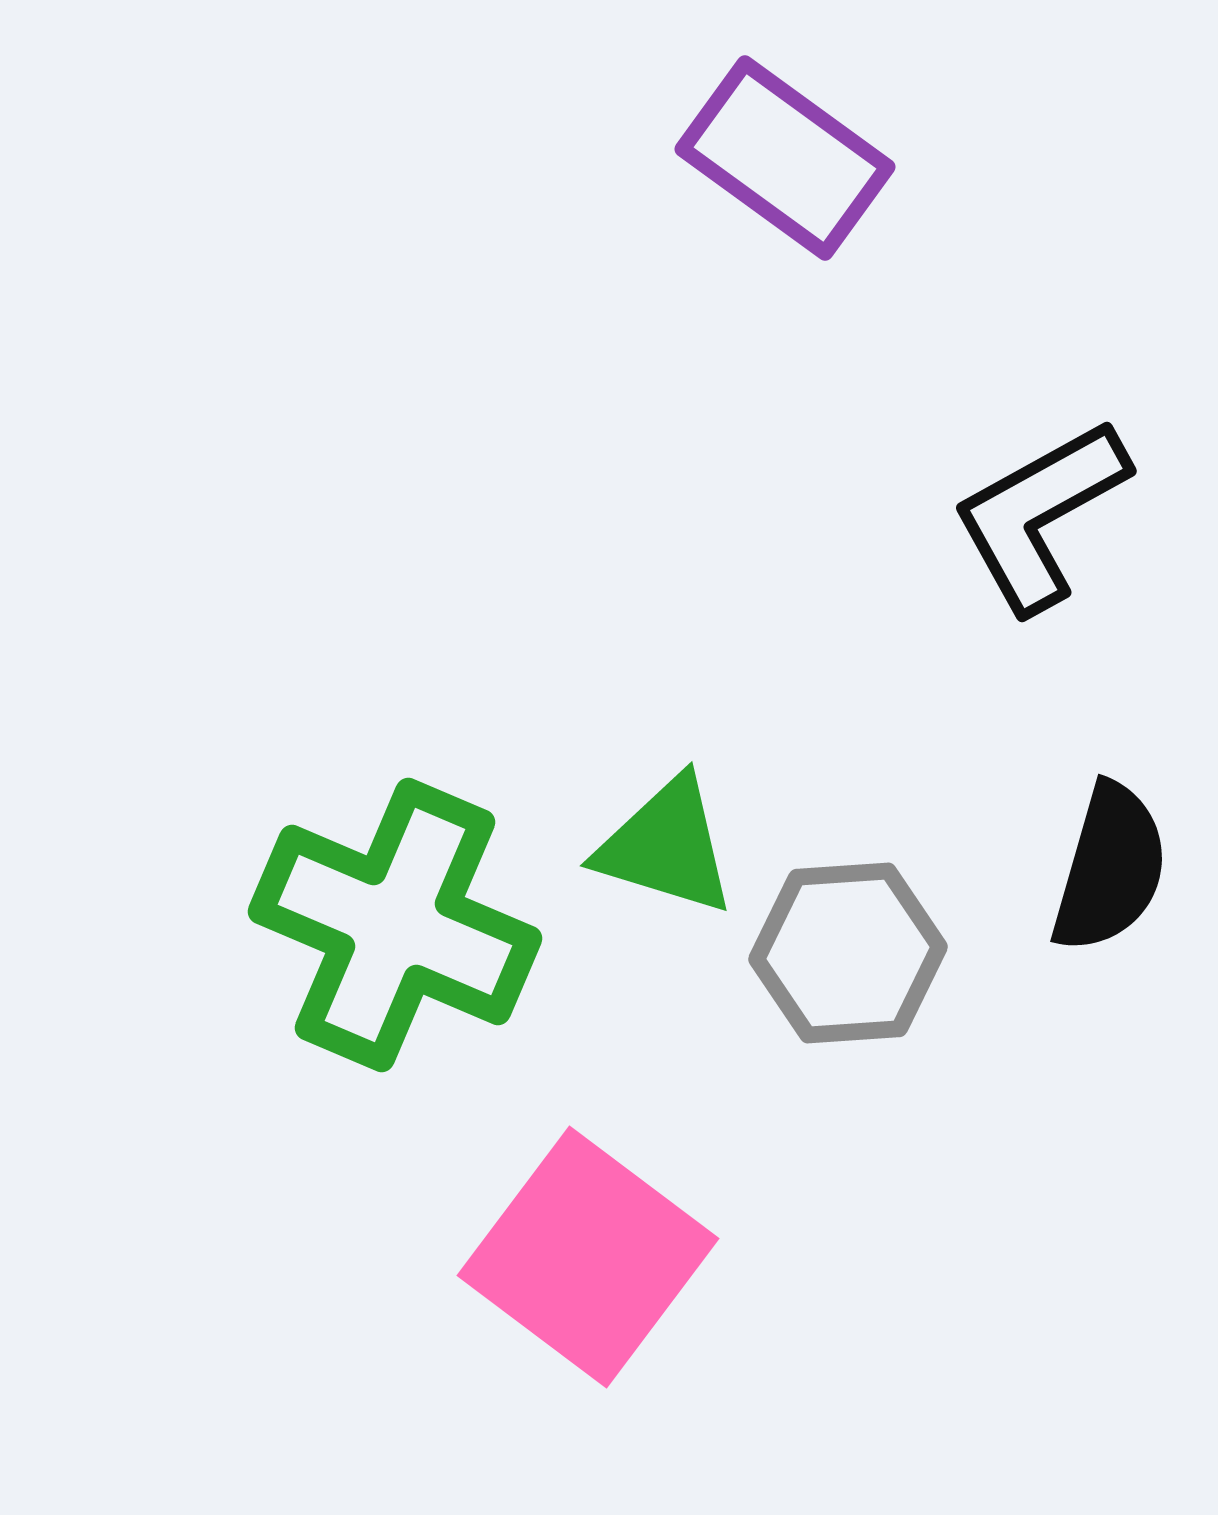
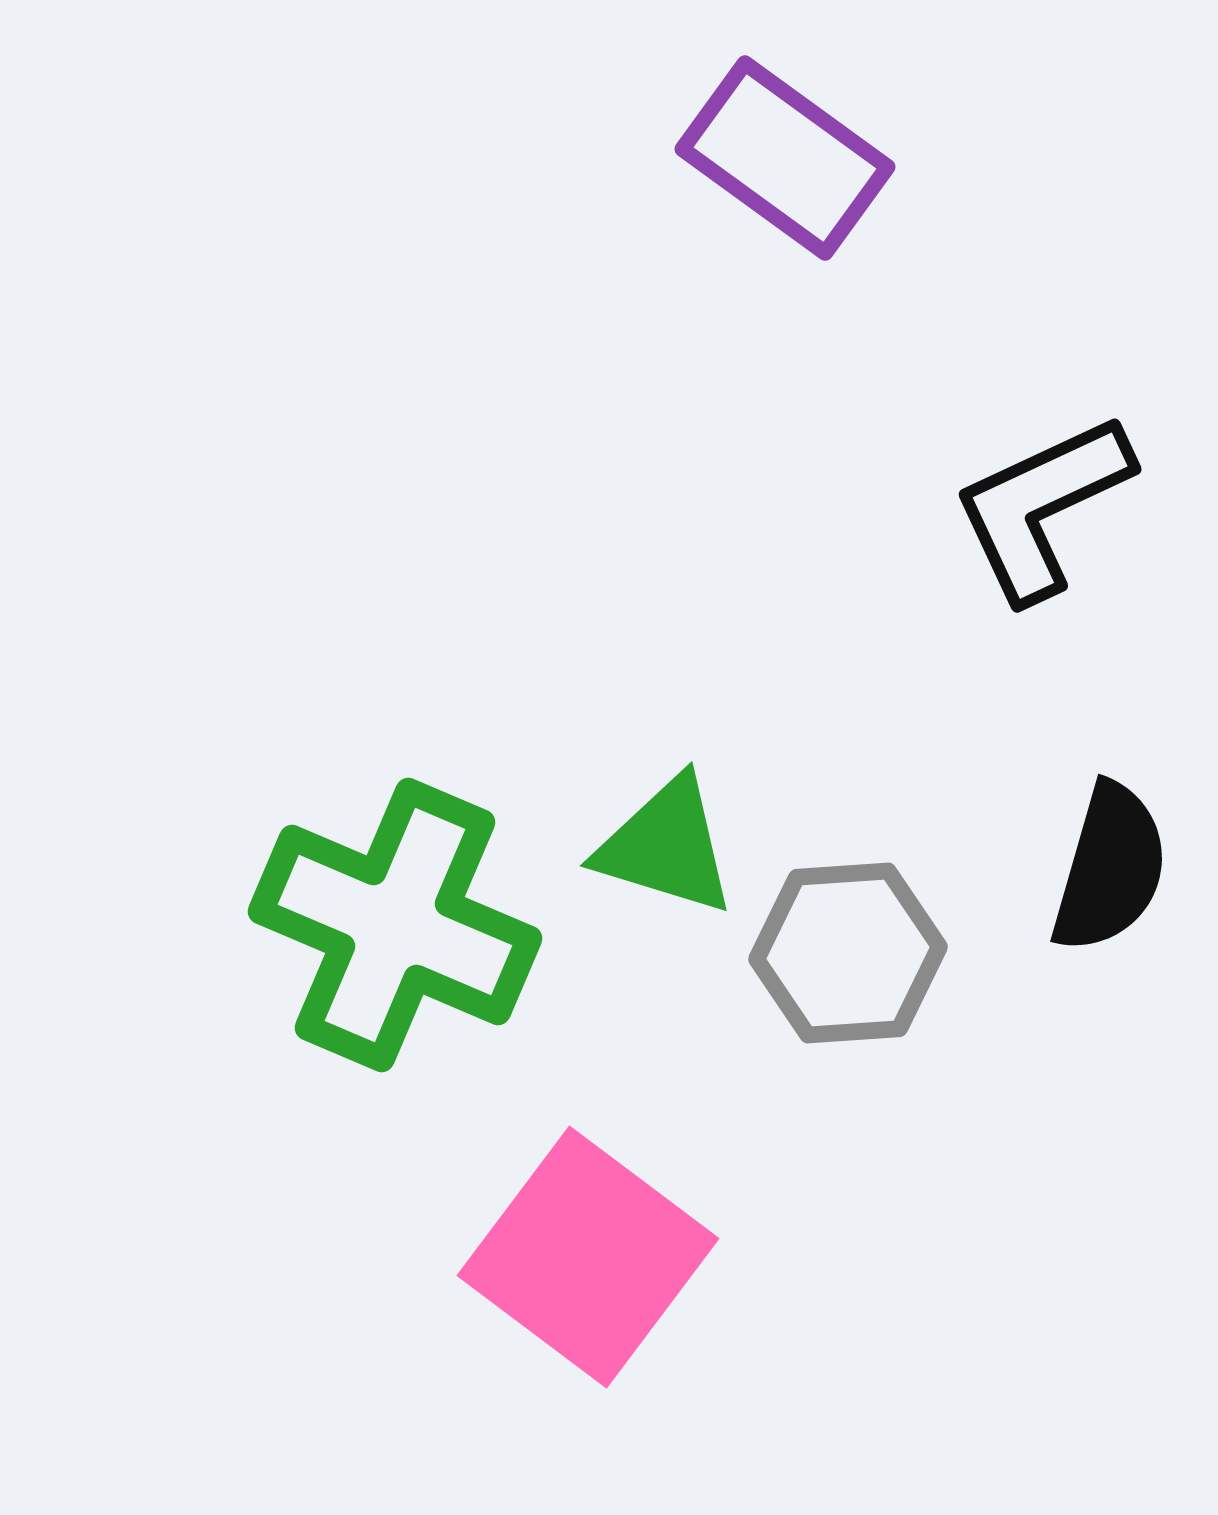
black L-shape: moved 2 px right, 8 px up; rotated 4 degrees clockwise
